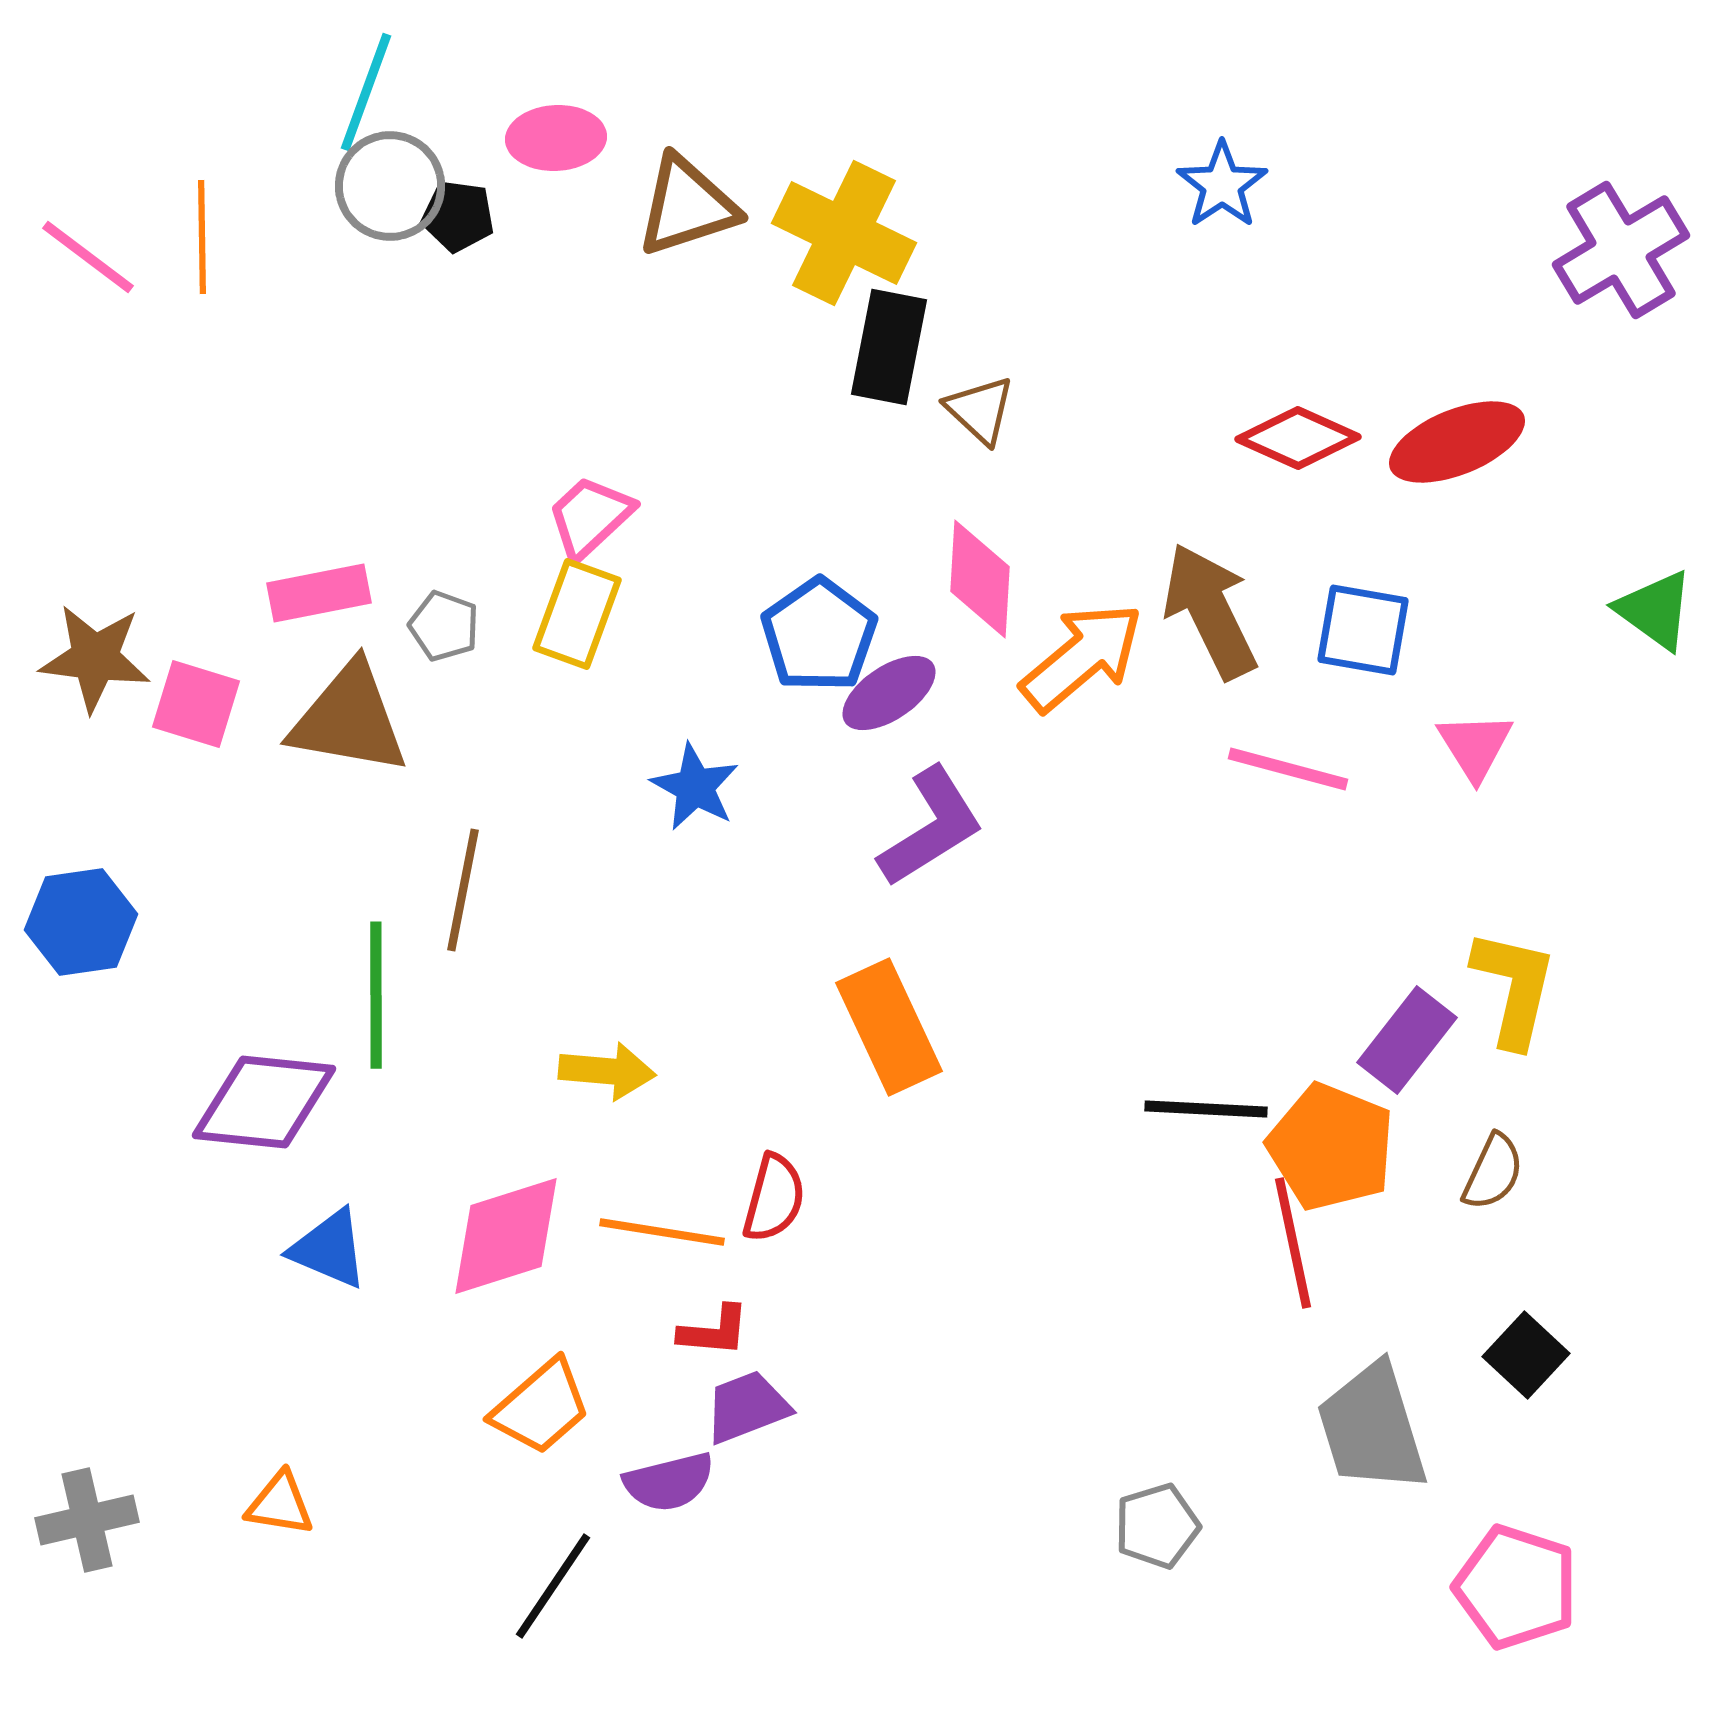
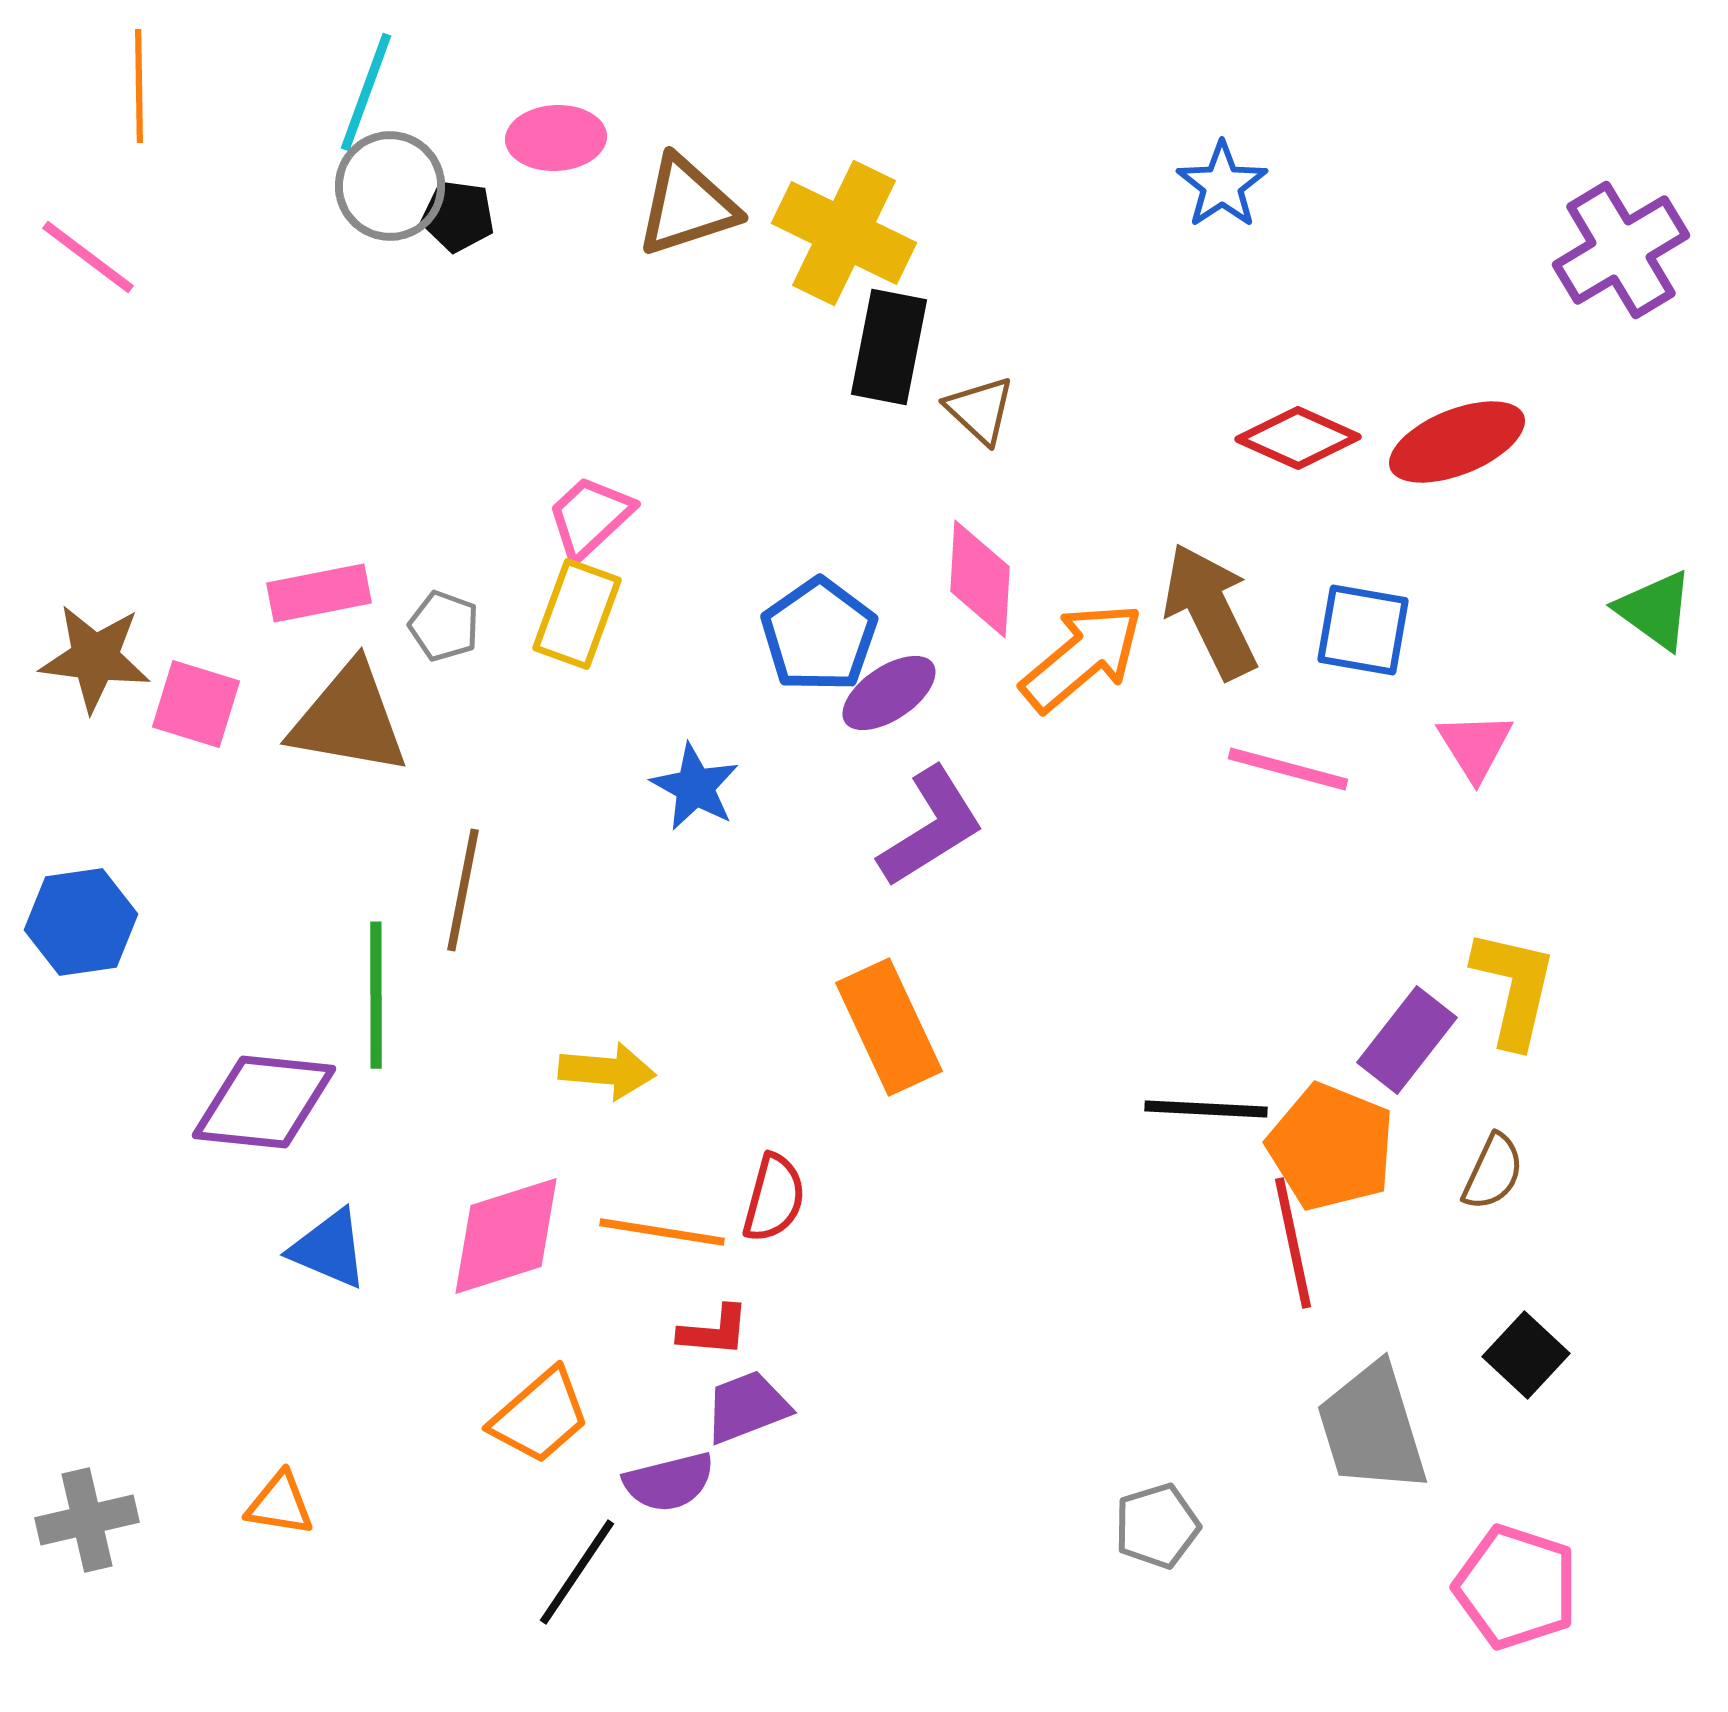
orange line at (202, 237): moved 63 px left, 151 px up
orange trapezoid at (541, 1407): moved 1 px left, 9 px down
black line at (553, 1586): moved 24 px right, 14 px up
